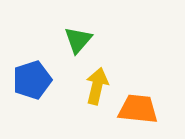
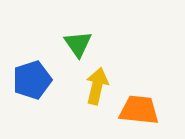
green triangle: moved 4 px down; rotated 16 degrees counterclockwise
orange trapezoid: moved 1 px right, 1 px down
